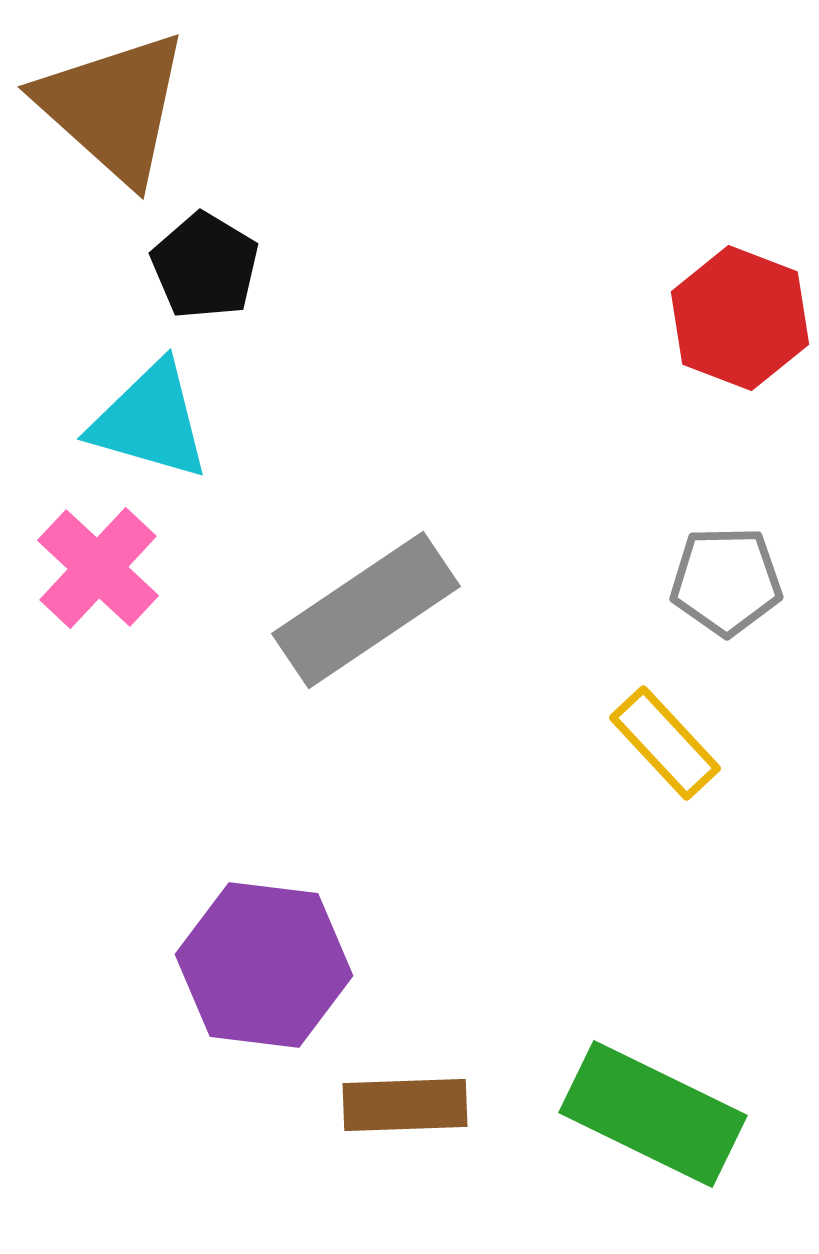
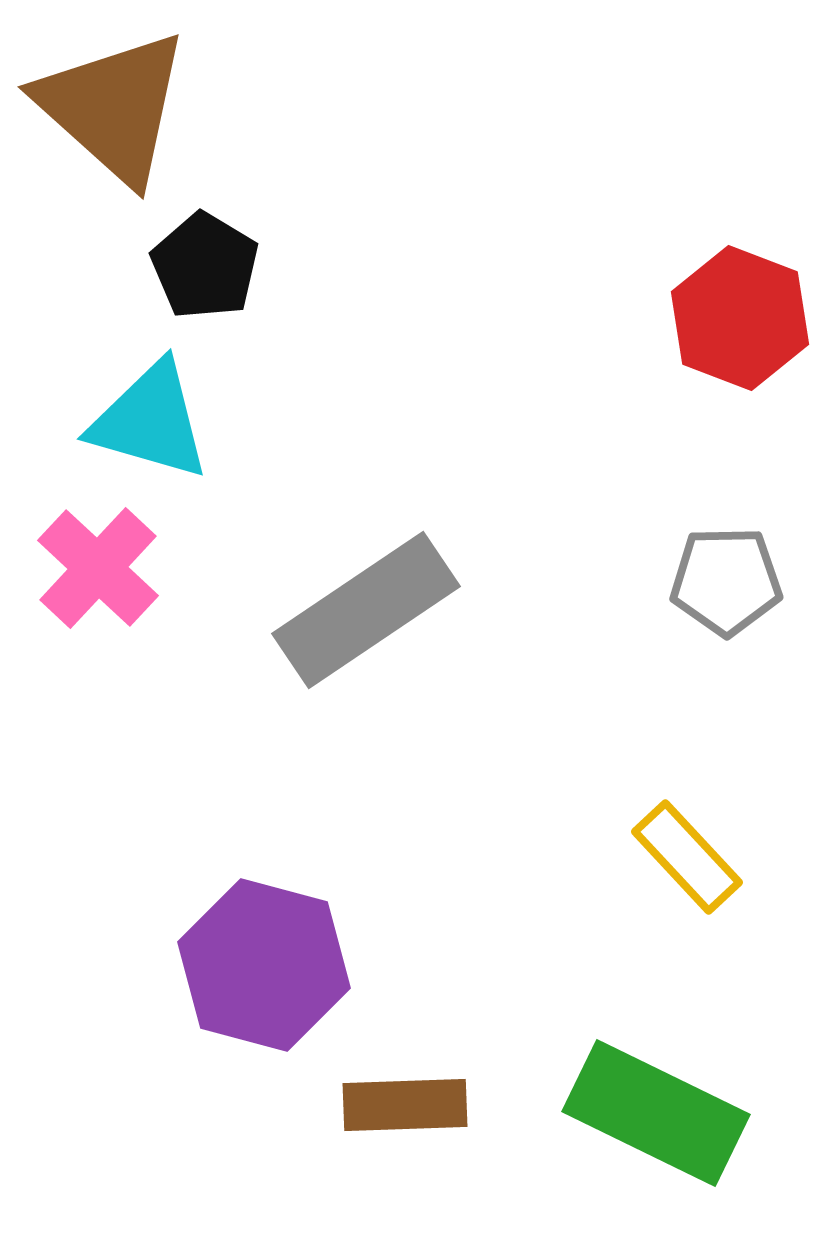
yellow rectangle: moved 22 px right, 114 px down
purple hexagon: rotated 8 degrees clockwise
green rectangle: moved 3 px right, 1 px up
